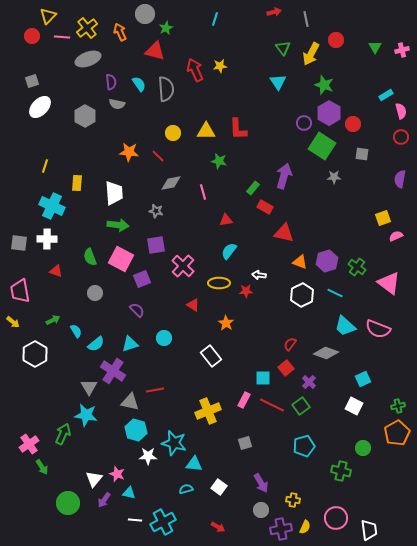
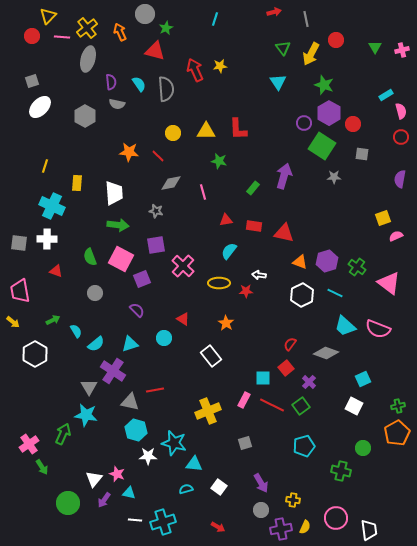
gray ellipse at (88, 59): rotated 55 degrees counterclockwise
red rectangle at (265, 207): moved 11 px left, 19 px down; rotated 21 degrees counterclockwise
red triangle at (193, 305): moved 10 px left, 14 px down
cyan cross at (163, 522): rotated 10 degrees clockwise
